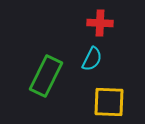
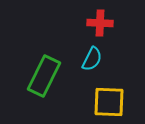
green rectangle: moved 2 px left
